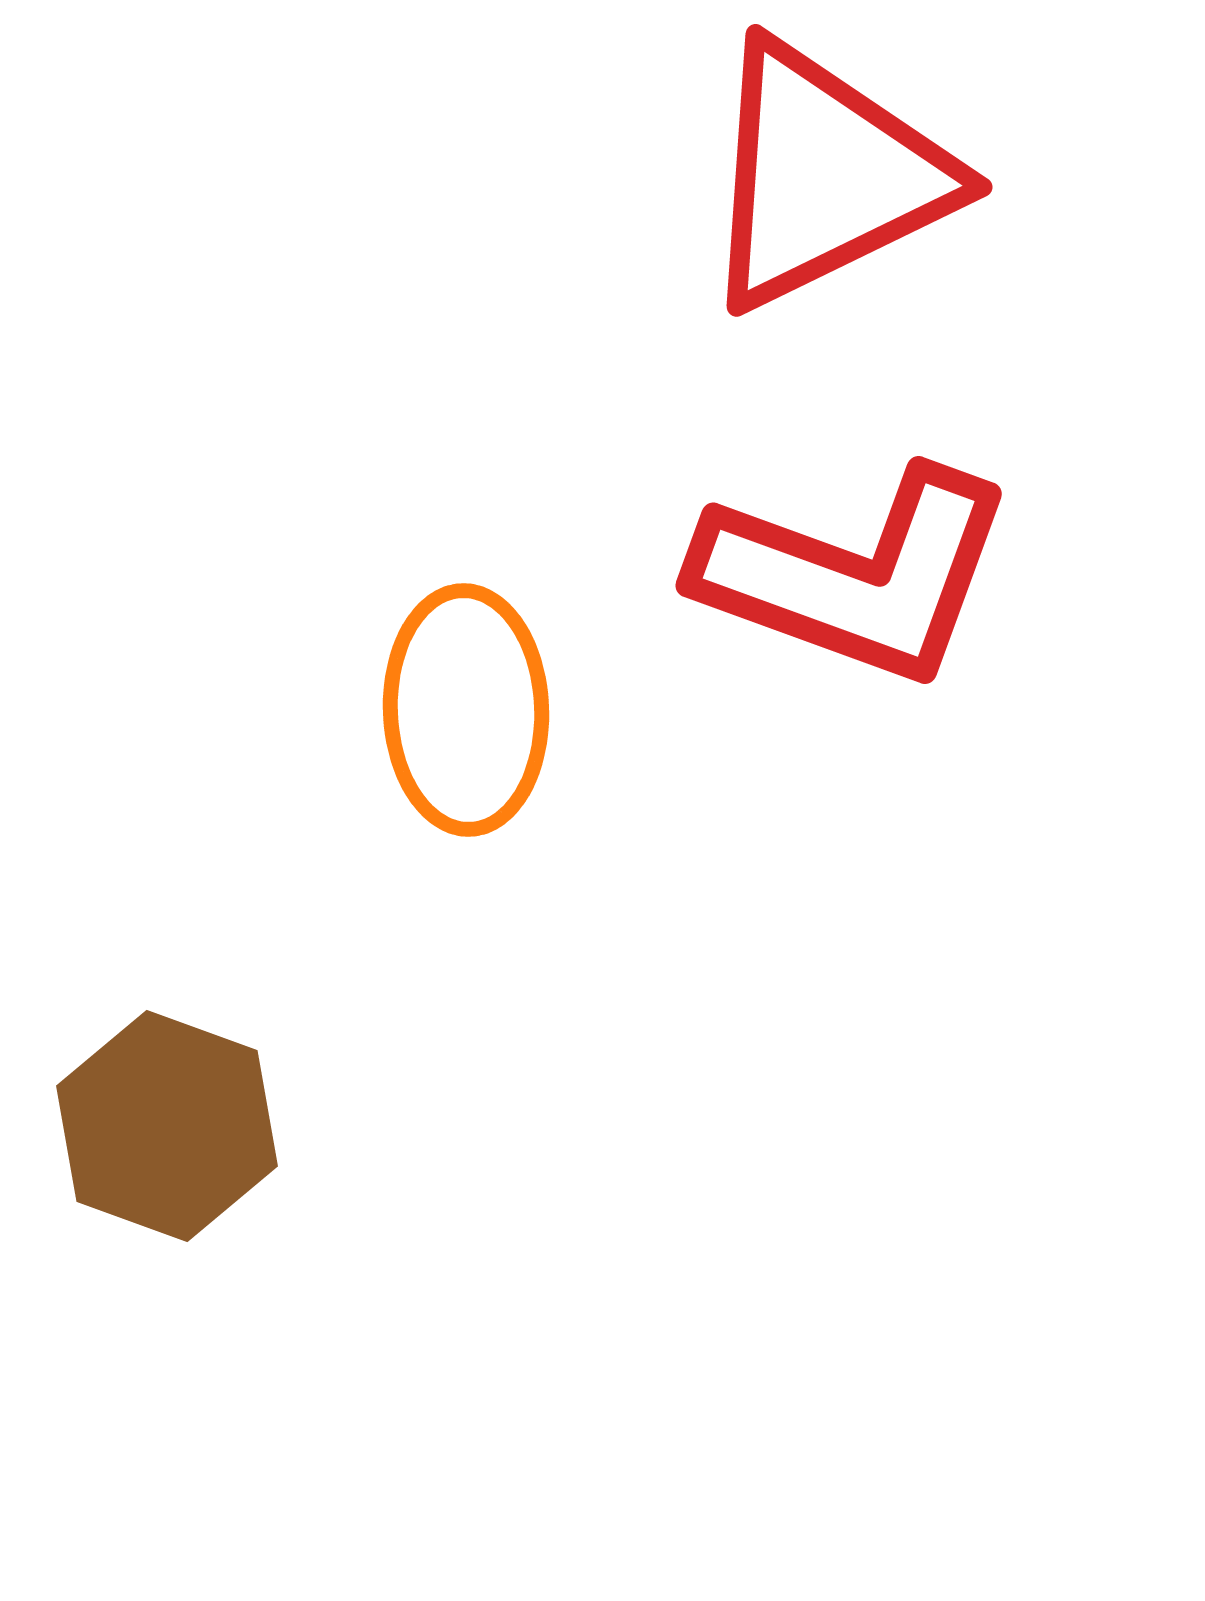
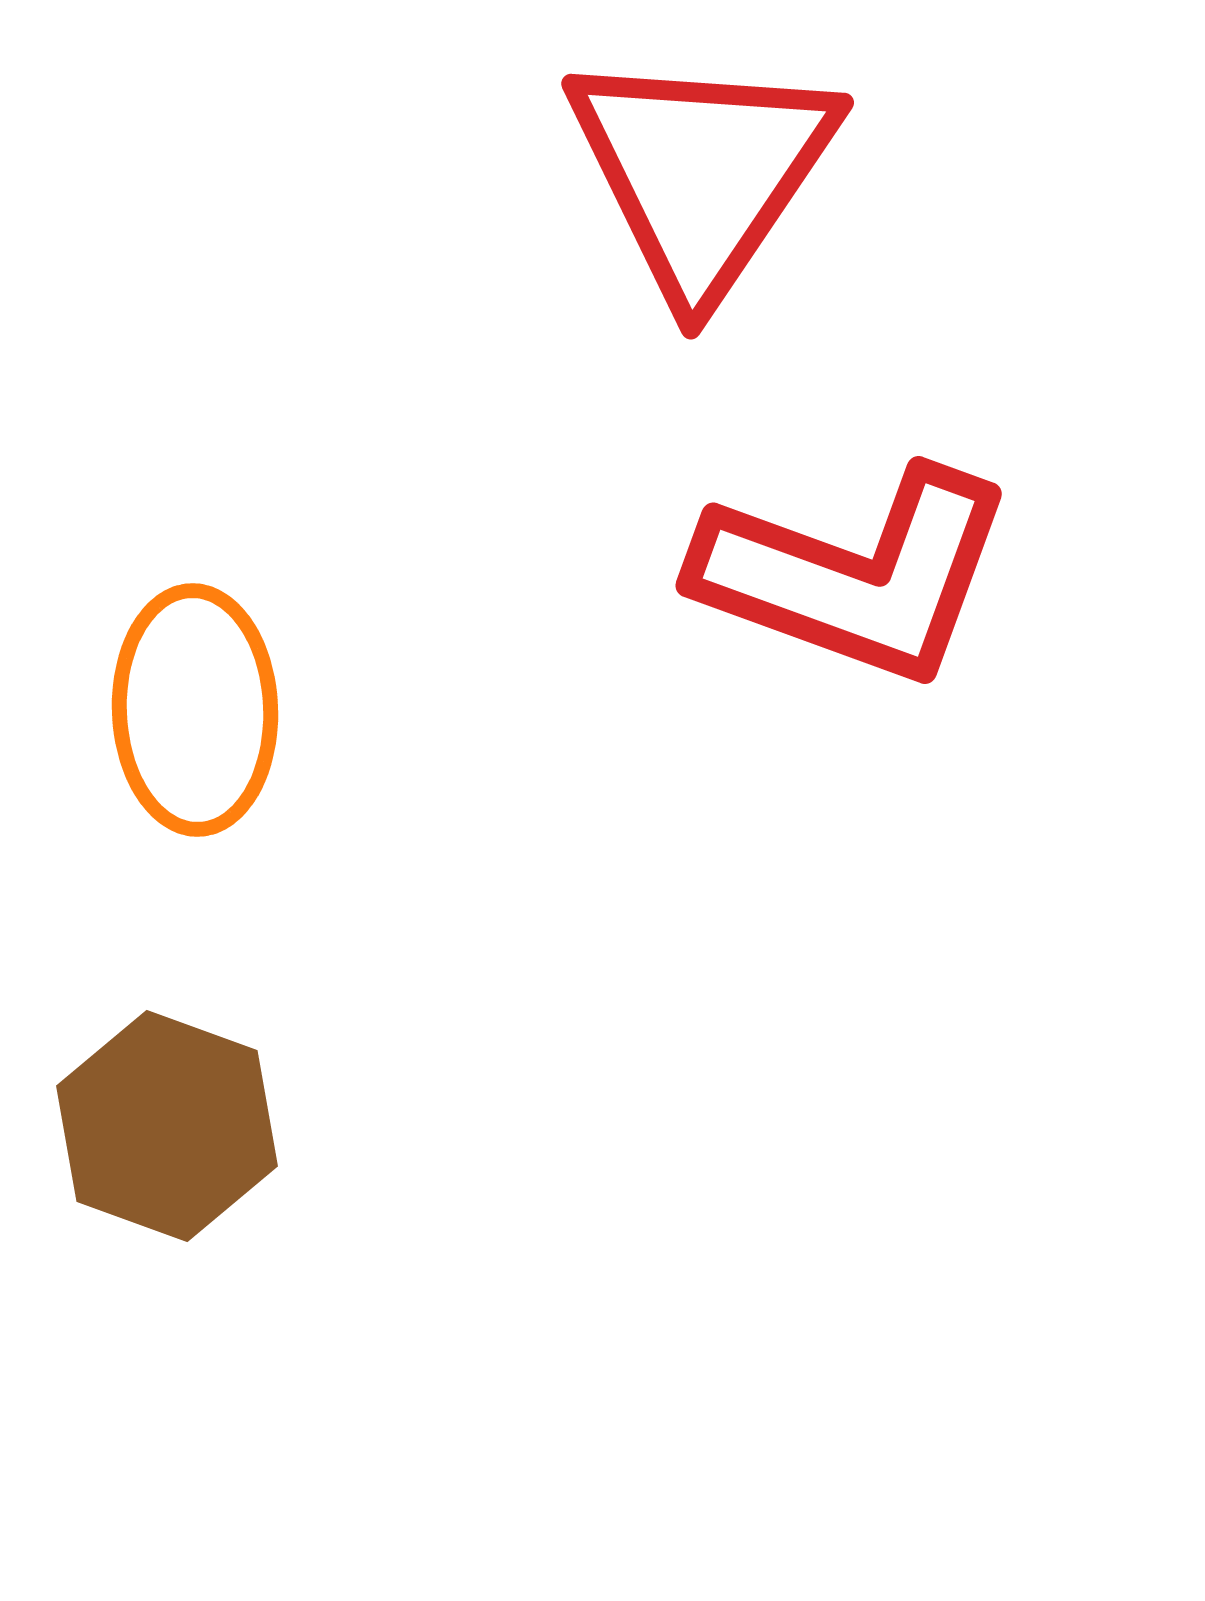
red triangle: moved 123 px left, 4 px up; rotated 30 degrees counterclockwise
orange ellipse: moved 271 px left
